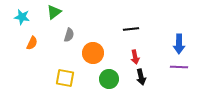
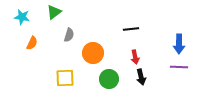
yellow square: rotated 12 degrees counterclockwise
